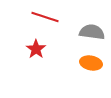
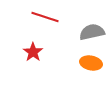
gray semicircle: rotated 20 degrees counterclockwise
red star: moved 3 px left, 3 px down
